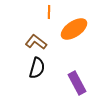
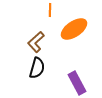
orange line: moved 1 px right, 2 px up
brown L-shape: rotated 80 degrees counterclockwise
